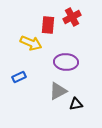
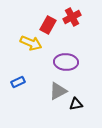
red rectangle: rotated 24 degrees clockwise
blue rectangle: moved 1 px left, 5 px down
